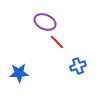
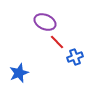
blue cross: moved 3 px left, 9 px up
blue star: rotated 18 degrees counterclockwise
